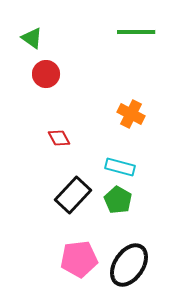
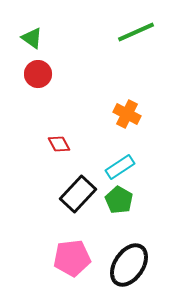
green line: rotated 24 degrees counterclockwise
red circle: moved 8 px left
orange cross: moved 4 px left
red diamond: moved 6 px down
cyan rectangle: rotated 48 degrees counterclockwise
black rectangle: moved 5 px right, 1 px up
green pentagon: moved 1 px right
pink pentagon: moved 7 px left, 1 px up
